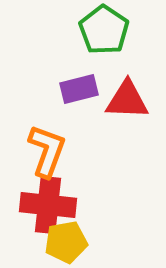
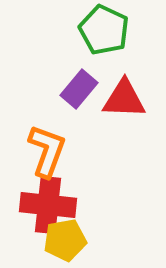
green pentagon: rotated 9 degrees counterclockwise
purple rectangle: rotated 36 degrees counterclockwise
red triangle: moved 3 px left, 1 px up
yellow pentagon: moved 1 px left, 2 px up
